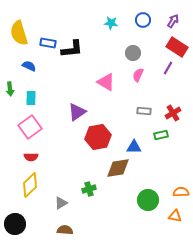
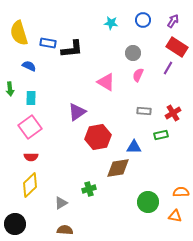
green circle: moved 2 px down
